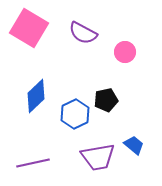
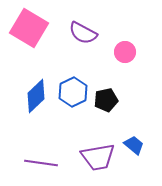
blue hexagon: moved 2 px left, 22 px up
purple line: moved 8 px right; rotated 20 degrees clockwise
